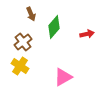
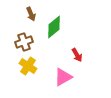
green diamond: rotated 10 degrees clockwise
red arrow: moved 10 px left, 21 px down; rotated 72 degrees clockwise
brown cross: moved 1 px right; rotated 18 degrees clockwise
yellow cross: moved 8 px right
